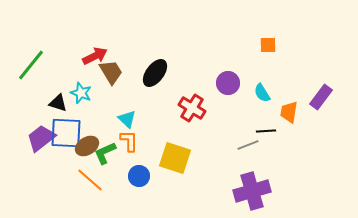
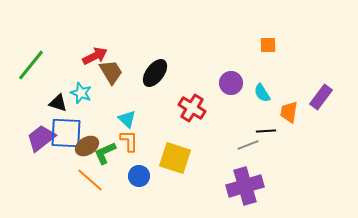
purple circle: moved 3 px right
purple cross: moved 7 px left, 5 px up
